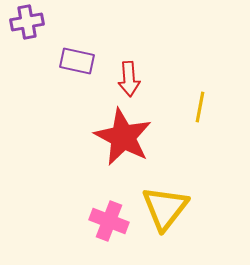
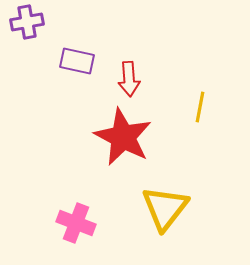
pink cross: moved 33 px left, 2 px down
